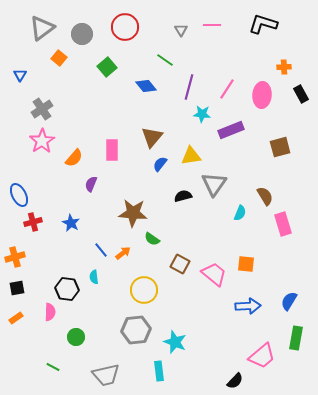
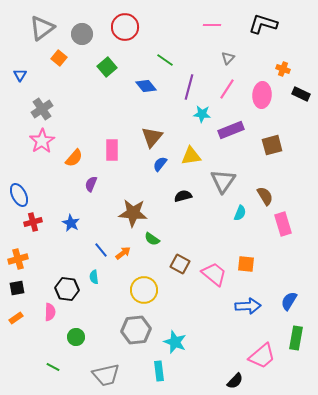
gray triangle at (181, 30): moved 47 px right, 28 px down; rotated 16 degrees clockwise
orange cross at (284, 67): moved 1 px left, 2 px down; rotated 24 degrees clockwise
black rectangle at (301, 94): rotated 36 degrees counterclockwise
brown square at (280, 147): moved 8 px left, 2 px up
gray triangle at (214, 184): moved 9 px right, 3 px up
orange cross at (15, 257): moved 3 px right, 2 px down
